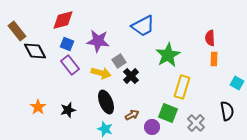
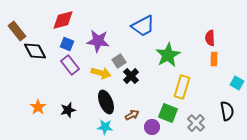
cyan star: moved 2 px up; rotated 14 degrees counterclockwise
